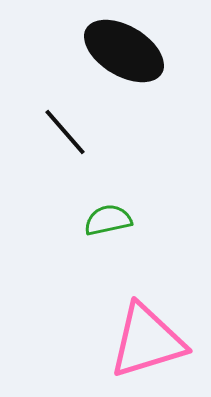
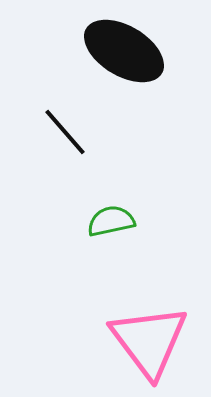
green semicircle: moved 3 px right, 1 px down
pink triangle: moved 2 px right; rotated 50 degrees counterclockwise
